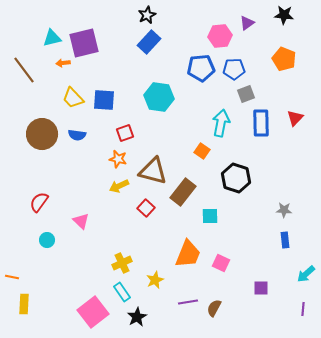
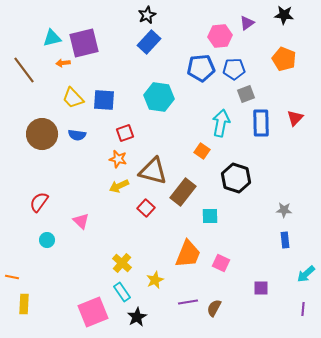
yellow cross at (122, 263): rotated 24 degrees counterclockwise
pink square at (93, 312): rotated 16 degrees clockwise
